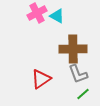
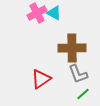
cyan triangle: moved 3 px left, 3 px up
brown cross: moved 1 px left, 1 px up
